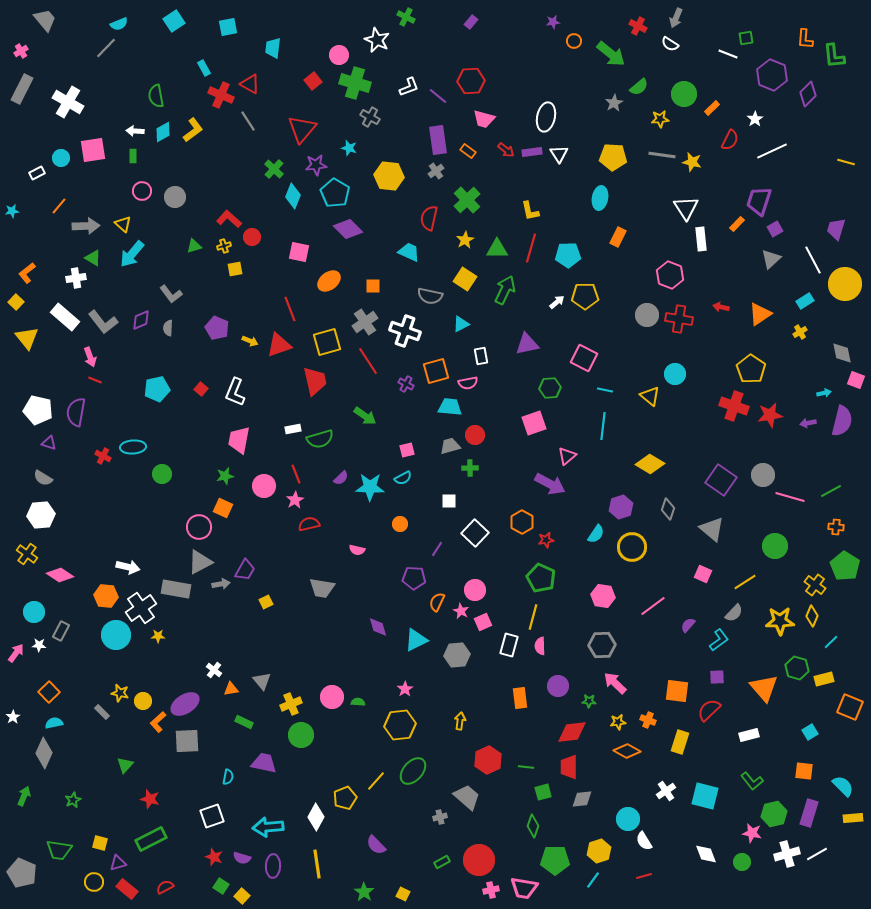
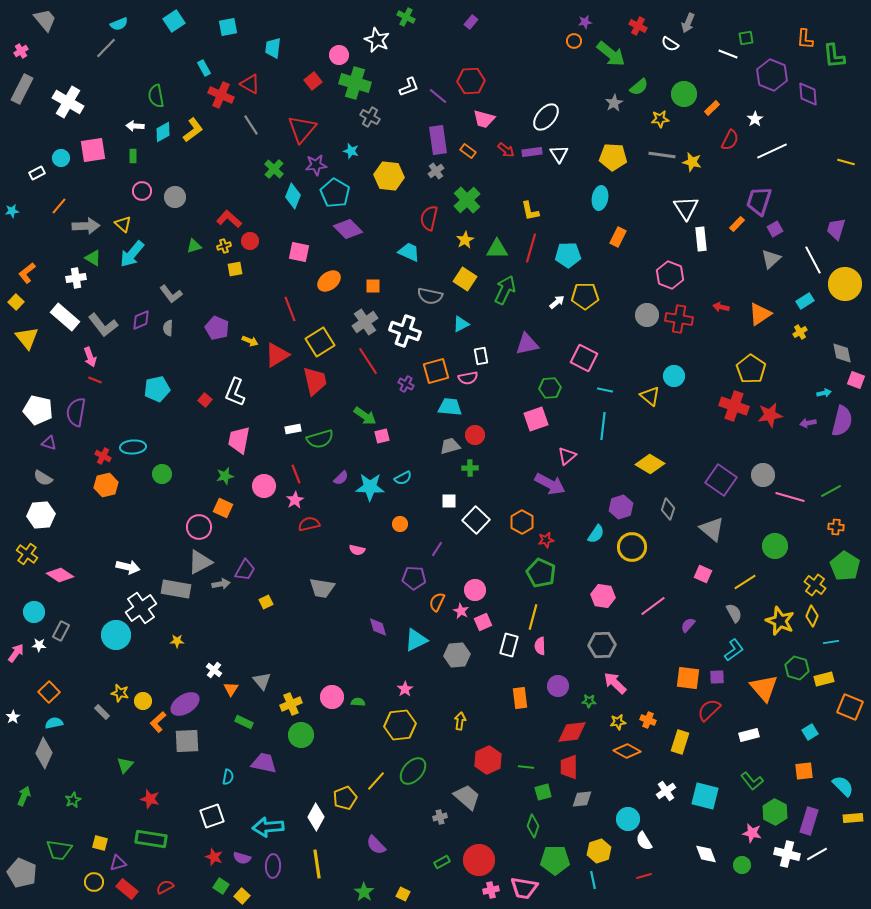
gray arrow at (676, 18): moved 12 px right, 5 px down
purple star at (553, 22): moved 32 px right
purple diamond at (808, 94): rotated 50 degrees counterclockwise
white ellipse at (546, 117): rotated 28 degrees clockwise
gray line at (248, 121): moved 3 px right, 4 px down
white arrow at (135, 131): moved 5 px up
cyan star at (349, 148): moved 2 px right, 3 px down
red circle at (252, 237): moved 2 px left, 4 px down
gray L-shape at (103, 322): moved 3 px down
yellow square at (327, 342): moved 7 px left; rotated 16 degrees counterclockwise
red triangle at (279, 345): moved 2 px left, 10 px down; rotated 12 degrees counterclockwise
cyan circle at (675, 374): moved 1 px left, 2 px down
pink semicircle at (468, 383): moved 5 px up
red square at (201, 389): moved 4 px right, 11 px down
pink square at (534, 423): moved 2 px right, 4 px up
pink square at (407, 450): moved 25 px left, 14 px up
white square at (475, 533): moved 1 px right, 13 px up
green pentagon at (541, 578): moved 5 px up
orange hexagon at (106, 596): moved 111 px up; rotated 20 degrees counterclockwise
gray semicircle at (734, 613): rotated 72 degrees counterclockwise
yellow star at (780, 621): rotated 24 degrees clockwise
yellow star at (158, 636): moved 19 px right, 5 px down
cyan L-shape at (719, 640): moved 15 px right, 10 px down
cyan line at (831, 642): rotated 35 degrees clockwise
orange triangle at (231, 689): rotated 49 degrees counterclockwise
orange square at (677, 691): moved 11 px right, 13 px up
orange square at (804, 771): rotated 12 degrees counterclockwise
purple rectangle at (809, 813): moved 8 px down
green hexagon at (774, 814): moved 1 px right, 2 px up; rotated 20 degrees counterclockwise
green rectangle at (151, 839): rotated 36 degrees clockwise
white cross at (787, 854): rotated 30 degrees clockwise
green circle at (742, 862): moved 3 px down
cyan line at (593, 880): rotated 48 degrees counterclockwise
